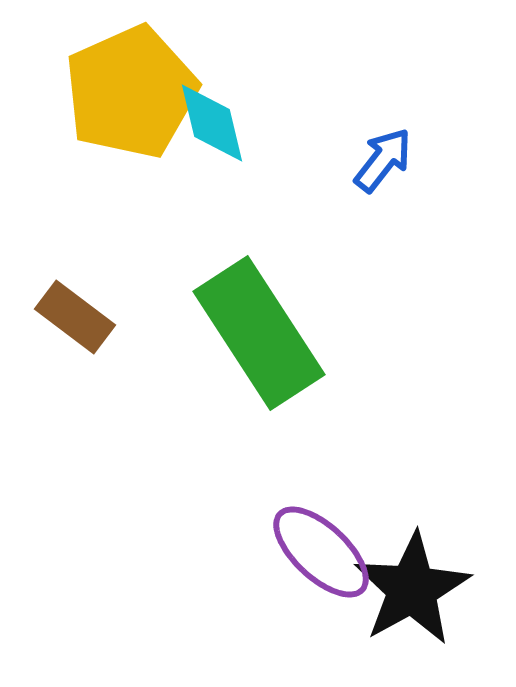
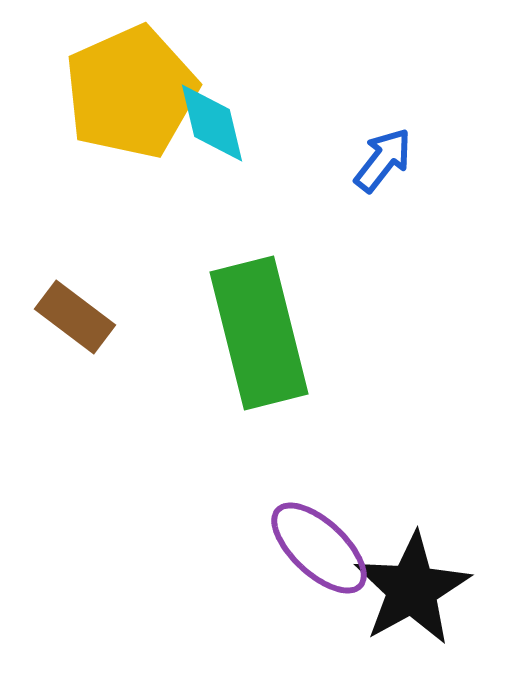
green rectangle: rotated 19 degrees clockwise
purple ellipse: moved 2 px left, 4 px up
